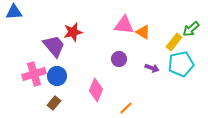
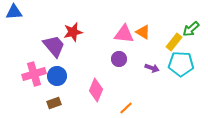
pink triangle: moved 9 px down
cyan pentagon: rotated 15 degrees clockwise
brown rectangle: rotated 32 degrees clockwise
